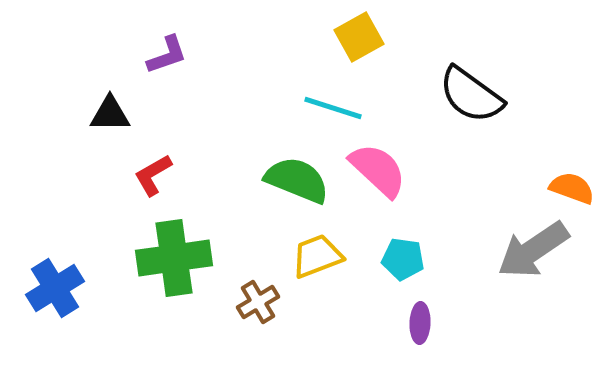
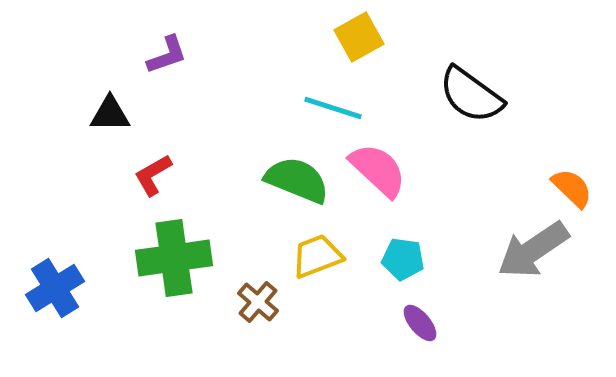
orange semicircle: rotated 24 degrees clockwise
brown cross: rotated 18 degrees counterclockwise
purple ellipse: rotated 42 degrees counterclockwise
